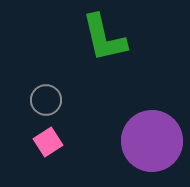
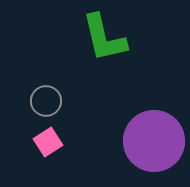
gray circle: moved 1 px down
purple circle: moved 2 px right
